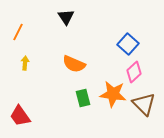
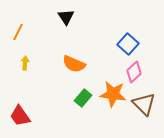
green rectangle: rotated 54 degrees clockwise
